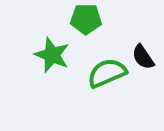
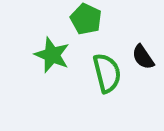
green pentagon: rotated 24 degrees clockwise
green semicircle: rotated 99 degrees clockwise
